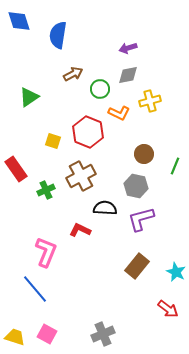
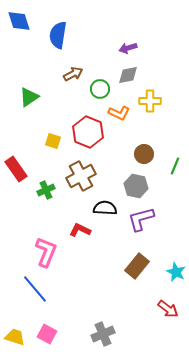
yellow cross: rotated 15 degrees clockwise
